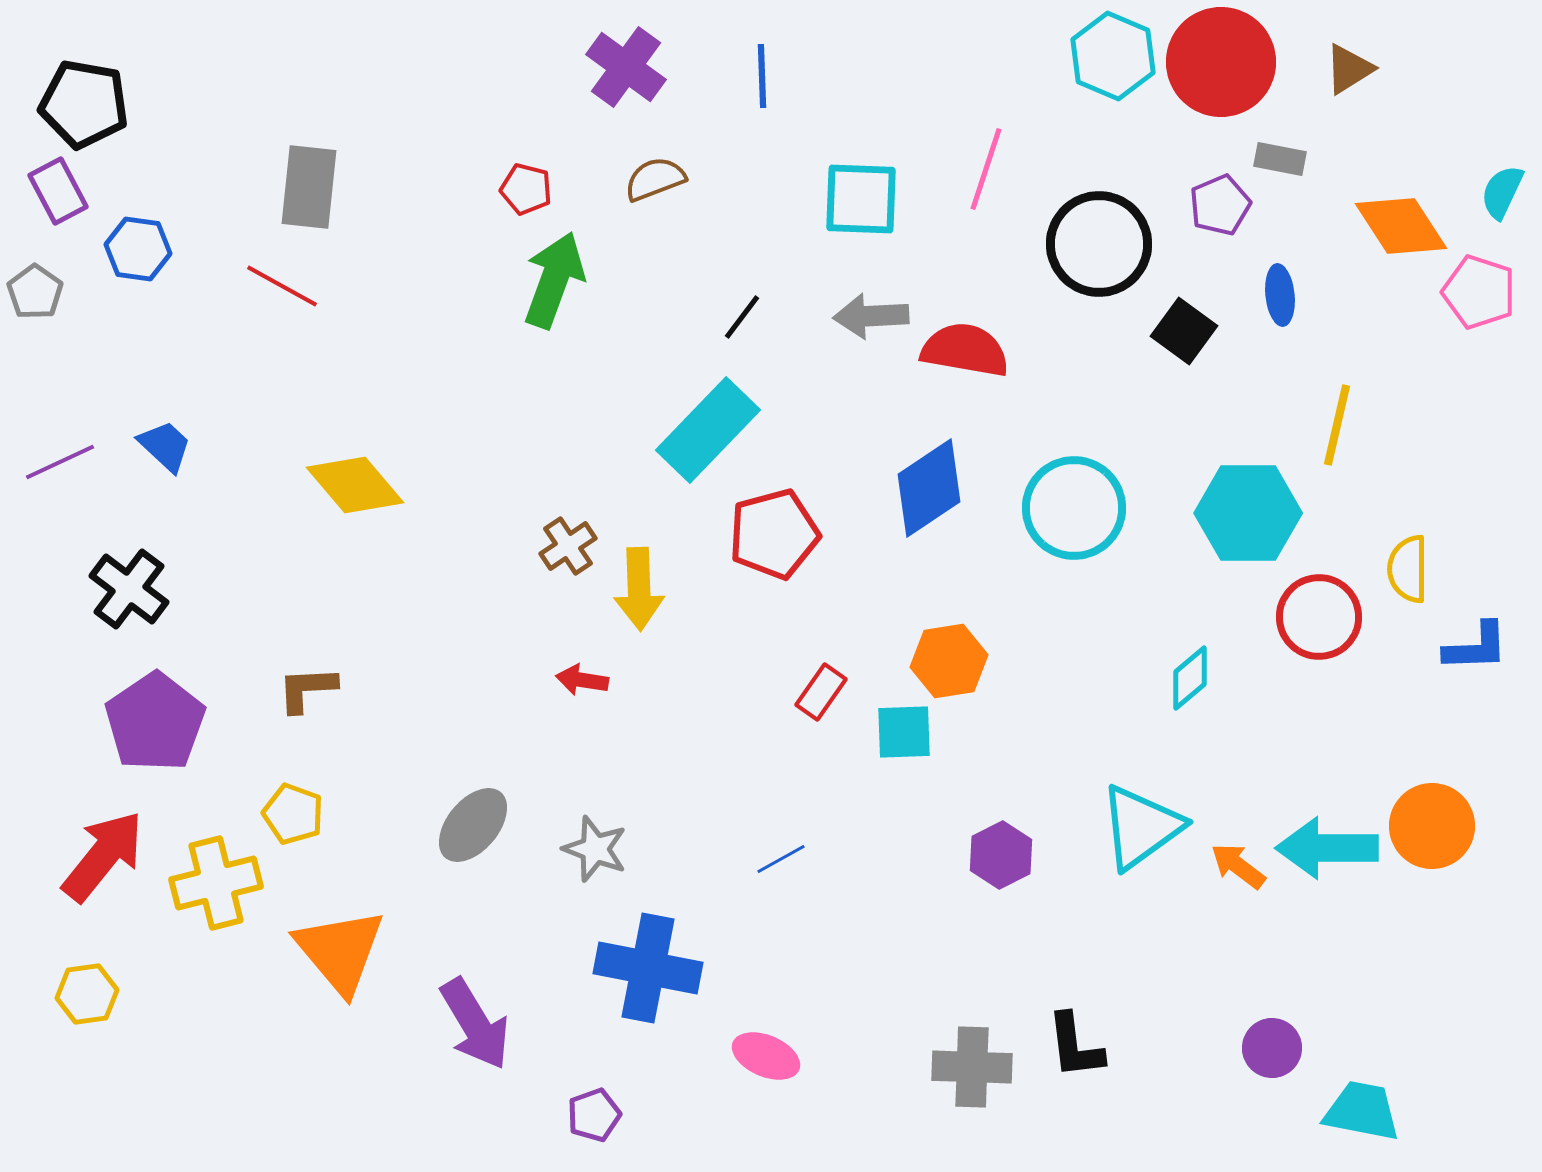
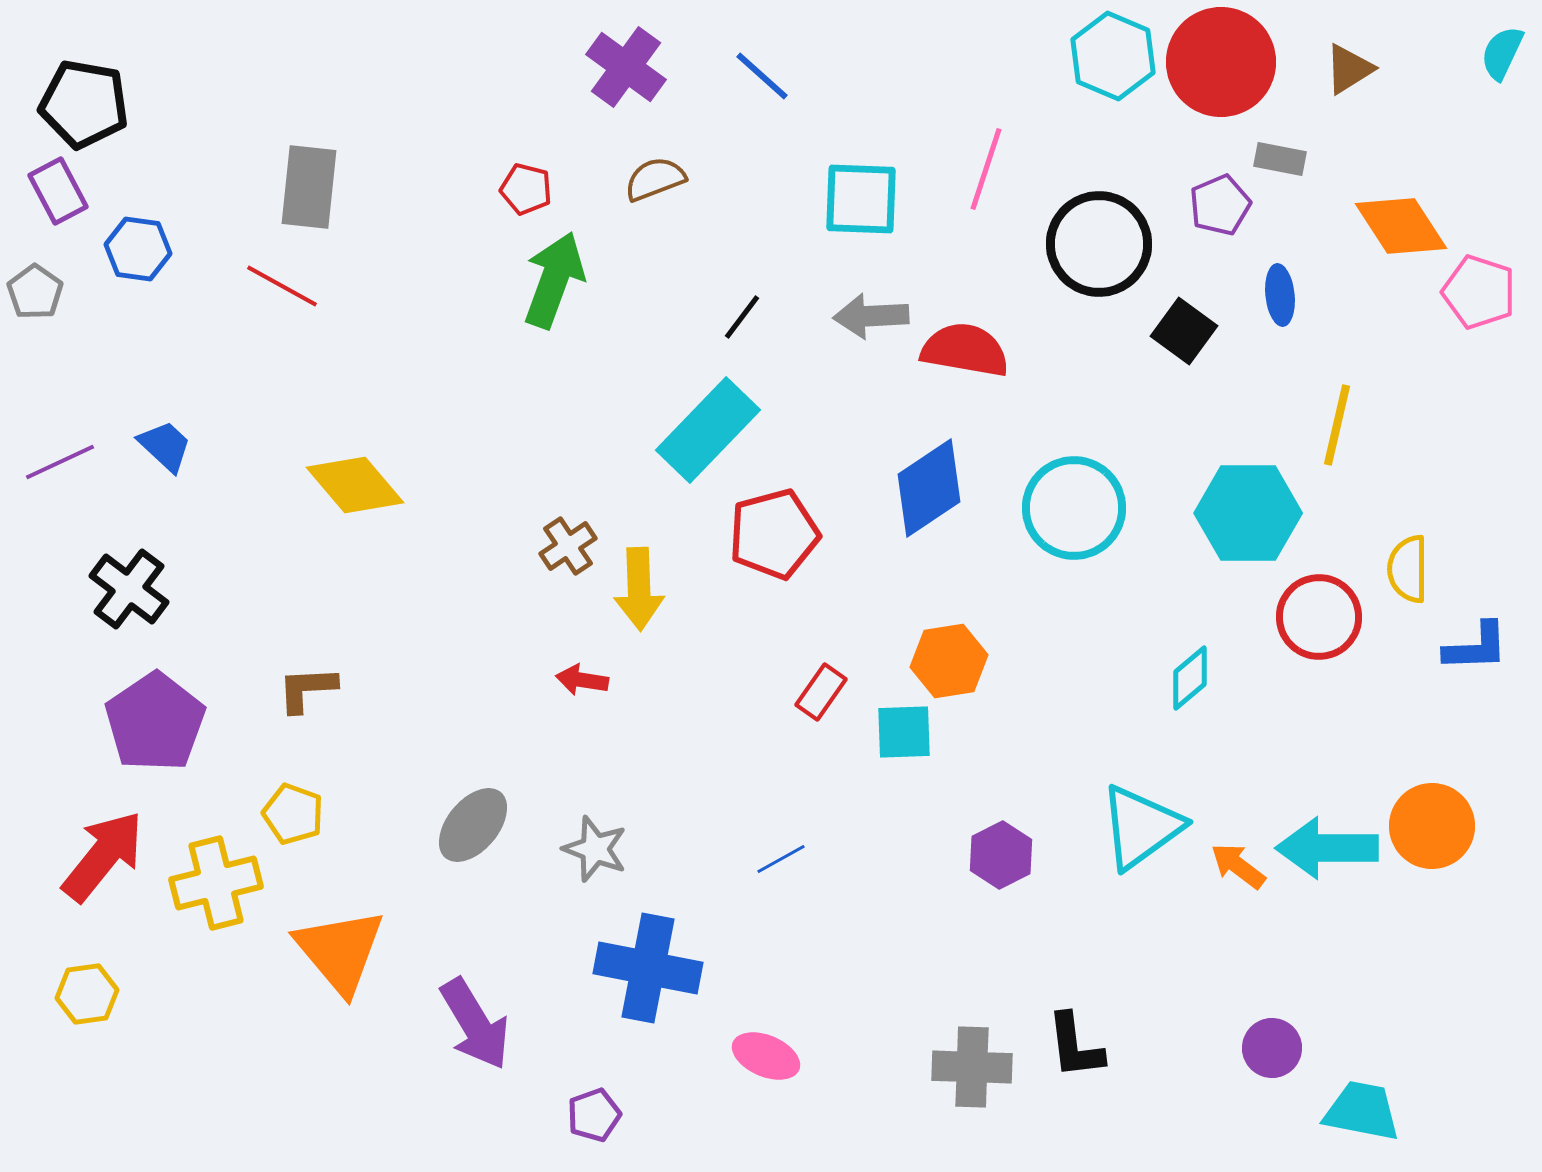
blue line at (762, 76): rotated 46 degrees counterclockwise
cyan semicircle at (1502, 192): moved 139 px up
